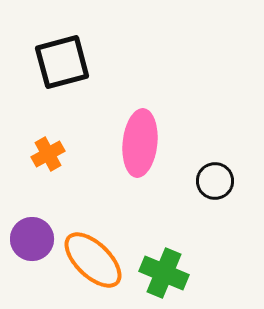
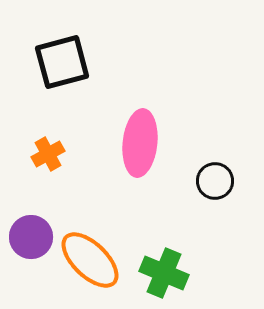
purple circle: moved 1 px left, 2 px up
orange ellipse: moved 3 px left
